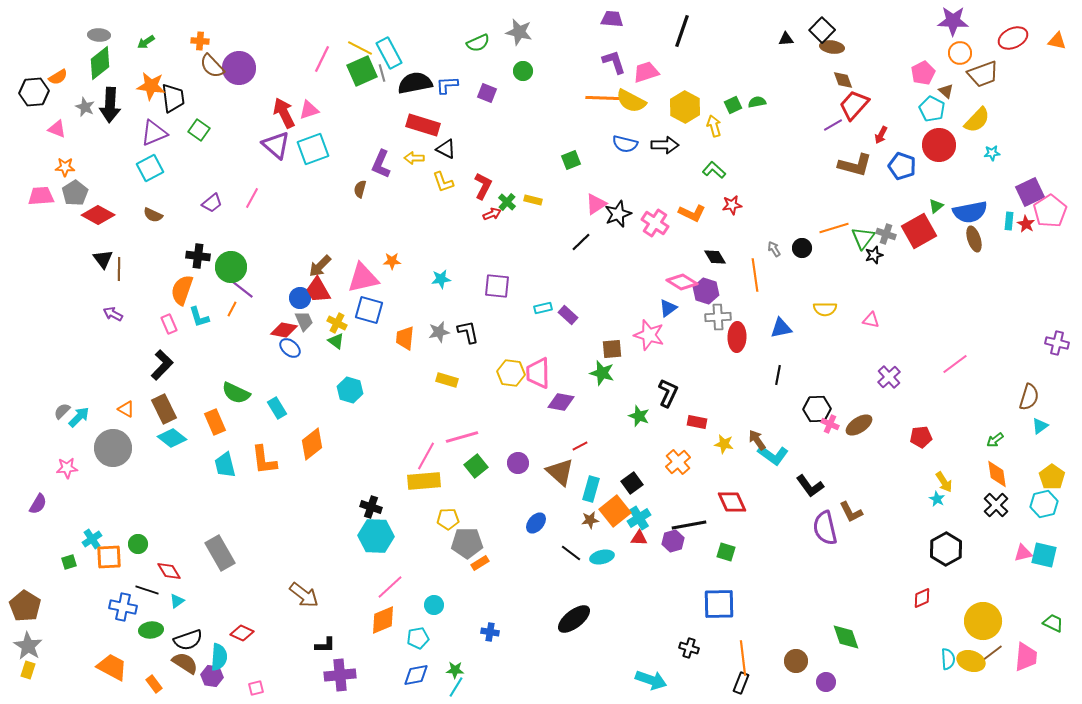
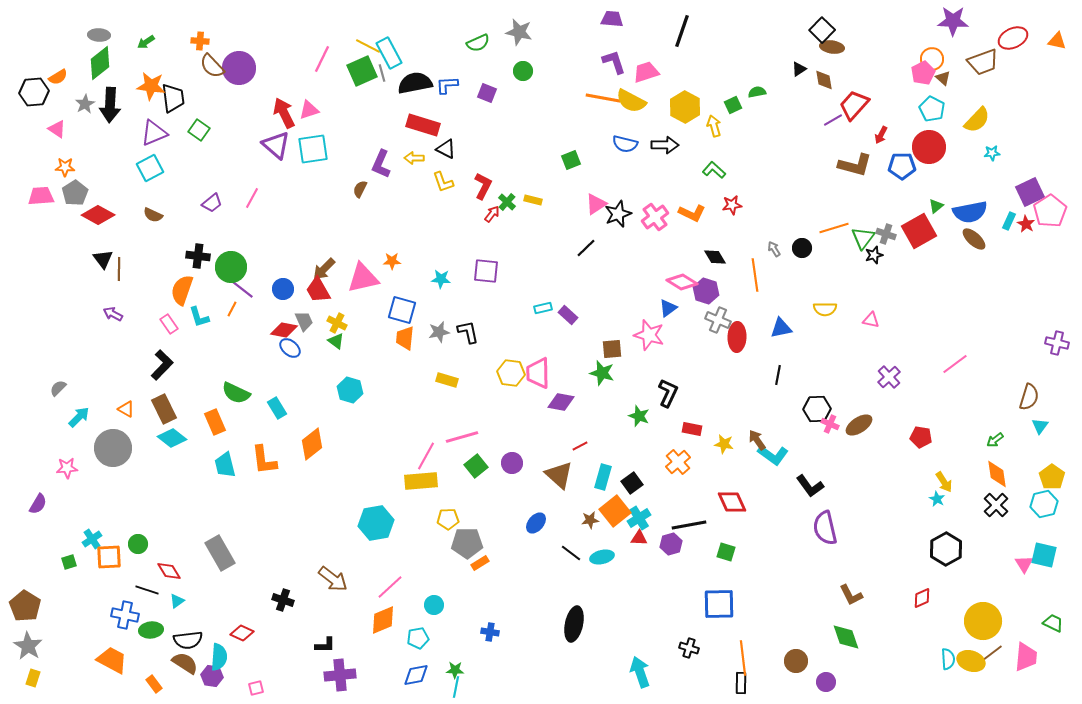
black triangle at (786, 39): moved 13 px right, 30 px down; rotated 28 degrees counterclockwise
yellow line at (360, 48): moved 8 px right, 2 px up
orange circle at (960, 53): moved 28 px left, 6 px down
brown trapezoid at (983, 74): moved 12 px up
brown diamond at (843, 80): moved 19 px left; rotated 10 degrees clockwise
brown triangle at (946, 91): moved 3 px left, 13 px up
orange line at (603, 98): rotated 8 degrees clockwise
green semicircle at (757, 102): moved 10 px up
gray star at (85, 107): moved 3 px up; rotated 18 degrees clockwise
purple line at (833, 125): moved 5 px up
pink triangle at (57, 129): rotated 12 degrees clockwise
red circle at (939, 145): moved 10 px left, 2 px down
cyan square at (313, 149): rotated 12 degrees clockwise
blue pentagon at (902, 166): rotated 20 degrees counterclockwise
brown semicircle at (360, 189): rotated 12 degrees clockwise
red arrow at (492, 214): rotated 30 degrees counterclockwise
cyan rectangle at (1009, 221): rotated 18 degrees clockwise
pink cross at (655, 223): moved 6 px up; rotated 20 degrees clockwise
brown ellipse at (974, 239): rotated 30 degrees counterclockwise
black line at (581, 242): moved 5 px right, 6 px down
brown arrow at (320, 266): moved 4 px right, 3 px down
cyan star at (441, 279): rotated 12 degrees clockwise
purple square at (497, 286): moved 11 px left, 15 px up
blue circle at (300, 298): moved 17 px left, 9 px up
blue square at (369, 310): moved 33 px right
gray cross at (718, 317): moved 3 px down; rotated 25 degrees clockwise
pink rectangle at (169, 324): rotated 12 degrees counterclockwise
gray semicircle at (62, 411): moved 4 px left, 23 px up
red rectangle at (697, 422): moved 5 px left, 7 px down
cyan triangle at (1040, 426): rotated 18 degrees counterclockwise
red pentagon at (921, 437): rotated 15 degrees clockwise
purple circle at (518, 463): moved 6 px left
brown triangle at (560, 472): moved 1 px left, 3 px down
yellow rectangle at (424, 481): moved 3 px left
cyan rectangle at (591, 489): moved 12 px right, 12 px up
black cross at (371, 507): moved 88 px left, 93 px down
brown L-shape at (851, 512): moved 83 px down
cyan hexagon at (376, 536): moved 13 px up; rotated 12 degrees counterclockwise
purple hexagon at (673, 541): moved 2 px left, 3 px down
pink triangle at (1023, 553): moved 1 px right, 11 px down; rotated 48 degrees counterclockwise
brown arrow at (304, 595): moved 29 px right, 16 px up
blue cross at (123, 607): moved 2 px right, 8 px down
black ellipse at (574, 619): moved 5 px down; rotated 40 degrees counterclockwise
black semicircle at (188, 640): rotated 12 degrees clockwise
orange trapezoid at (112, 667): moved 7 px up
yellow rectangle at (28, 670): moved 5 px right, 8 px down
cyan arrow at (651, 680): moved 11 px left, 8 px up; rotated 128 degrees counterclockwise
black rectangle at (741, 683): rotated 20 degrees counterclockwise
cyan line at (456, 687): rotated 20 degrees counterclockwise
